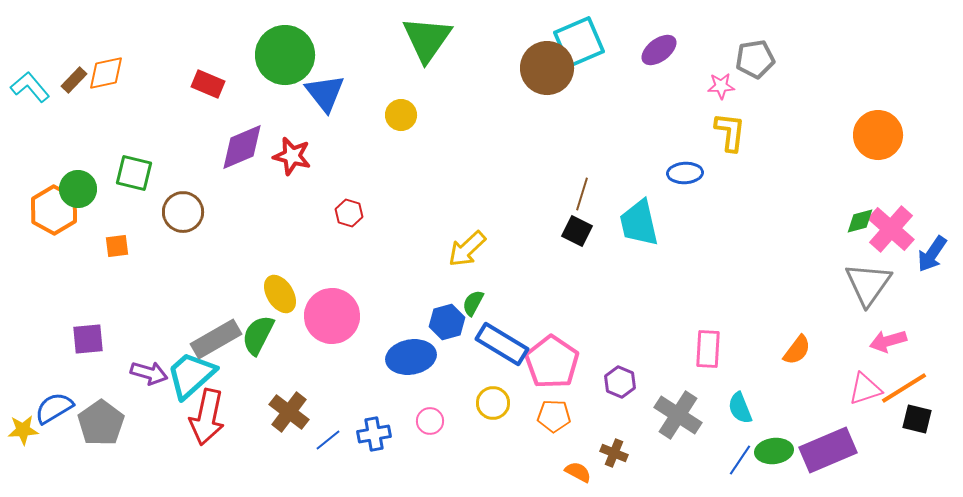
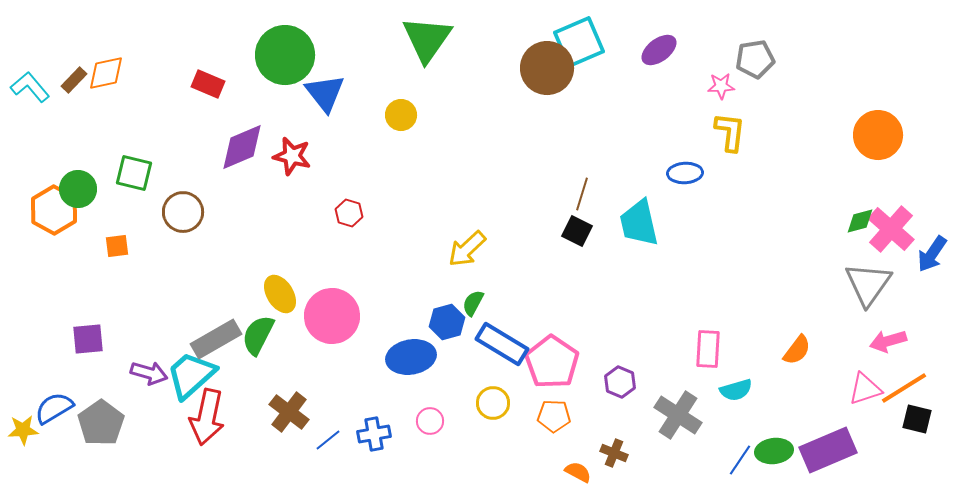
cyan semicircle at (740, 408): moved 4 px left, 18 px up; rotated 84 degrees counterclockwise
